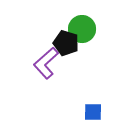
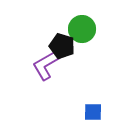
black pentagon: moved 4 px left, 3 px down
purple L-shape: moved 2 px down; rotated 12 degrees clockwise
